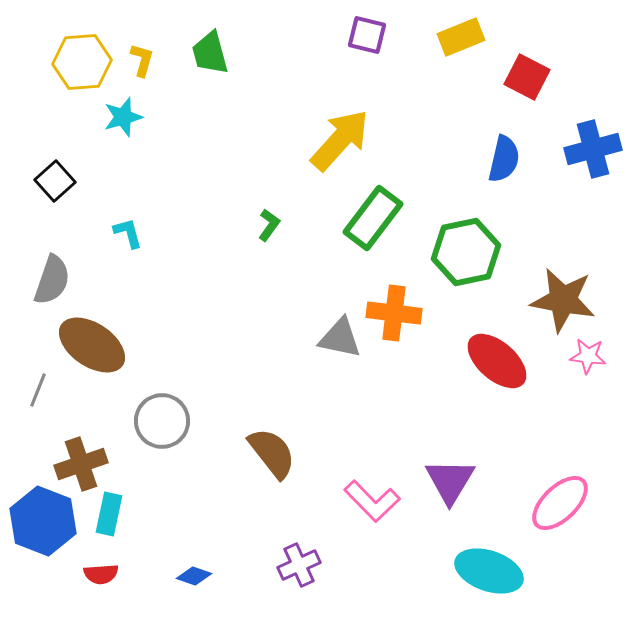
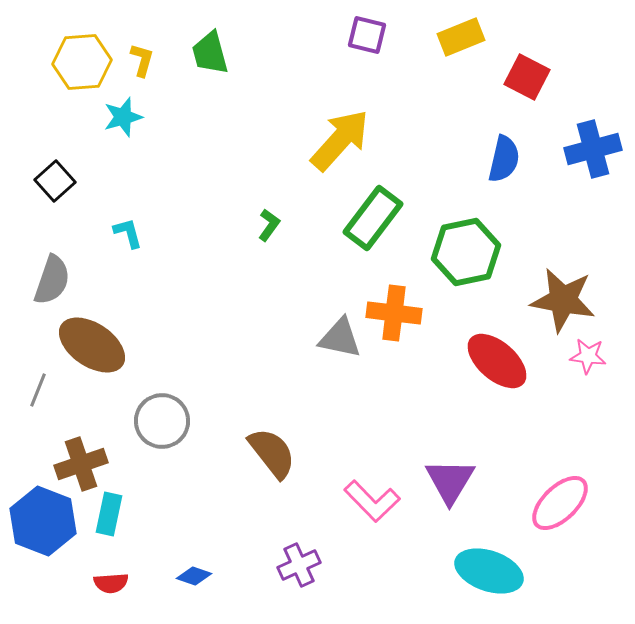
red semicircle: moved 10 px right, 9 px down
